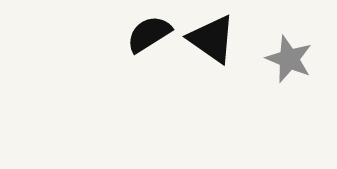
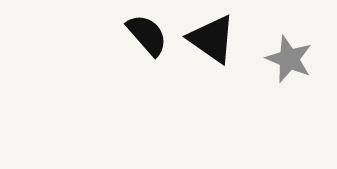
black semicircle: moved 2 px left, 1 px down; rotated 81 degrees clockwise
